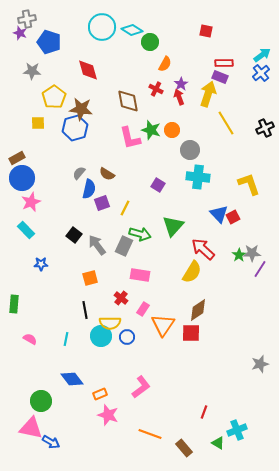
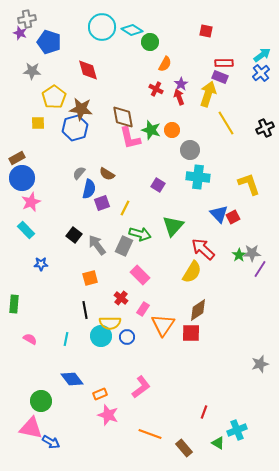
brown diamond at (128, 101): moved 5 px left, 16 px down
pink rectangle at (140, 275): rotated 36 degrees clockwise
